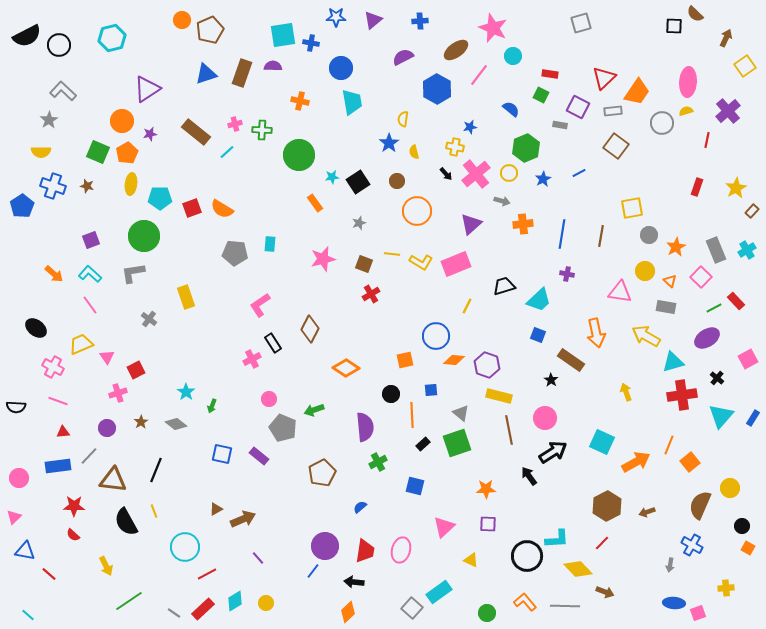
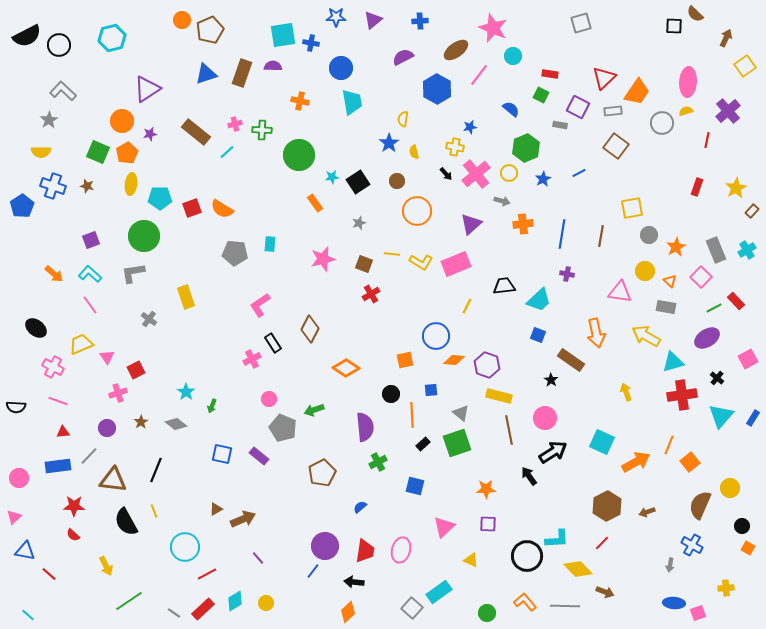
black trapezoid at (504, 286): rotated 10 degrees clockwise
